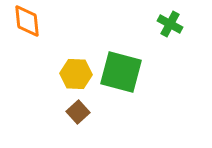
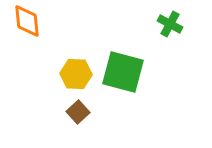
green square: moved 2 px right
